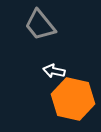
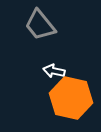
orange hexagon: moved 2 px left, 1 px up
